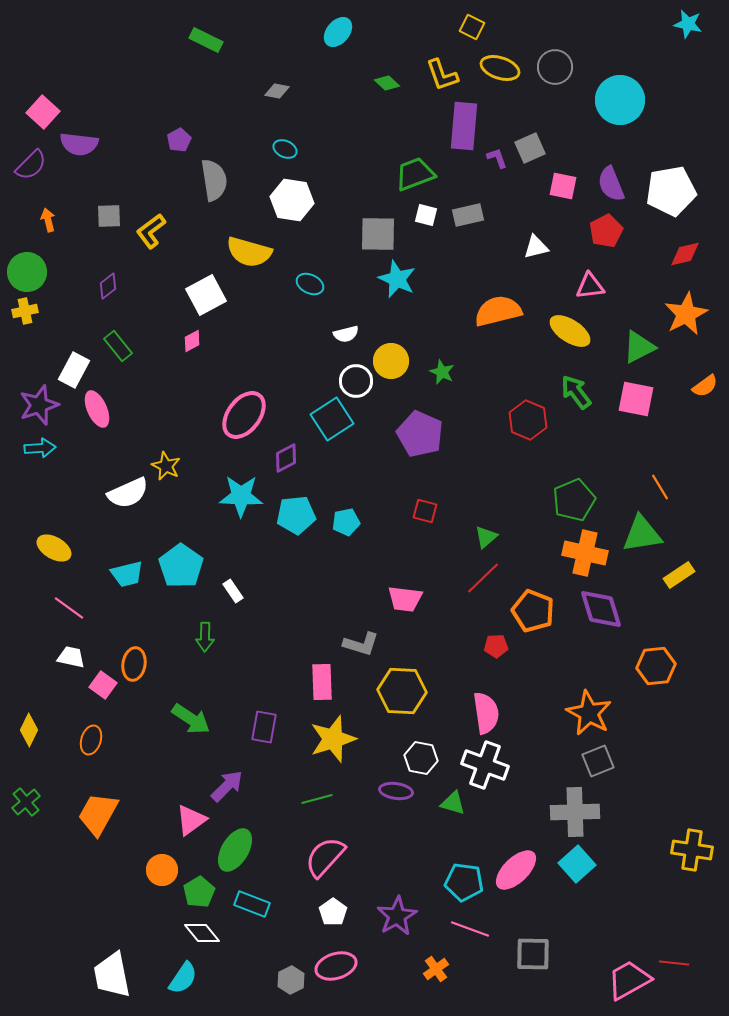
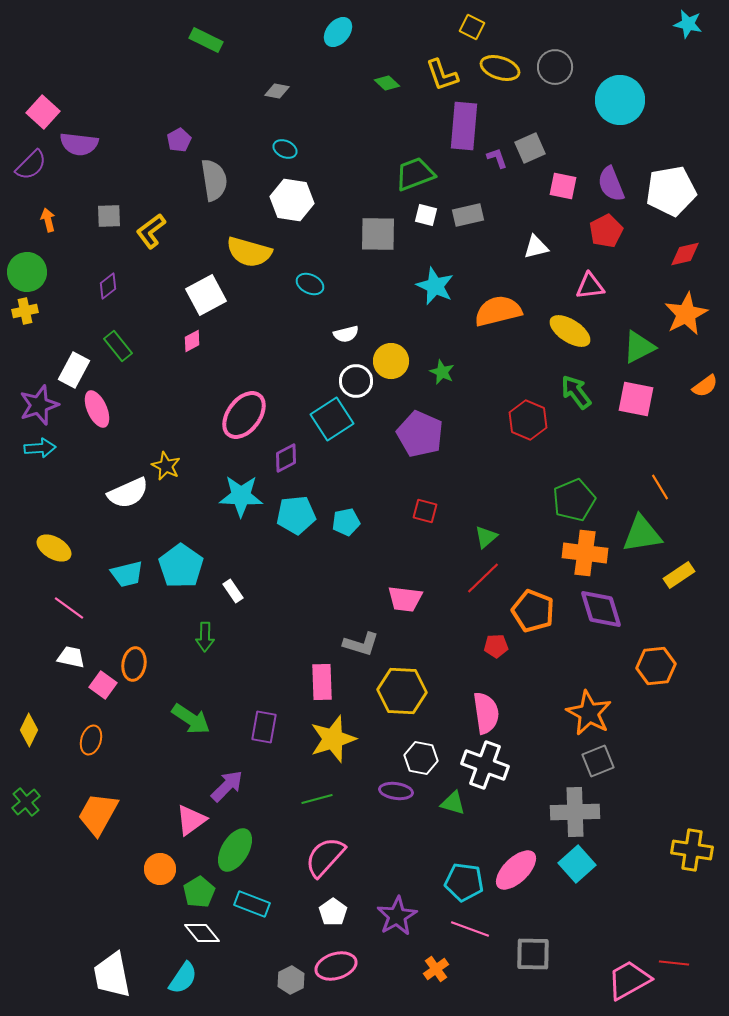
cyan star at (397, 279): moved 38 px right, 7 px down
orange cross at (585, 553): rotated 6 degrees counterclockwise
orange circle at (162, 870): moved 2 px left, 1 px up
